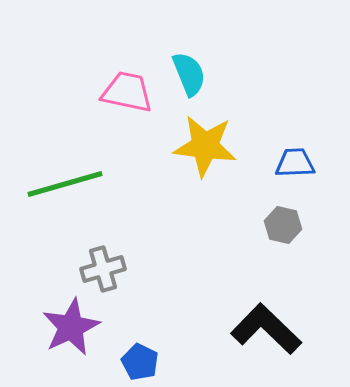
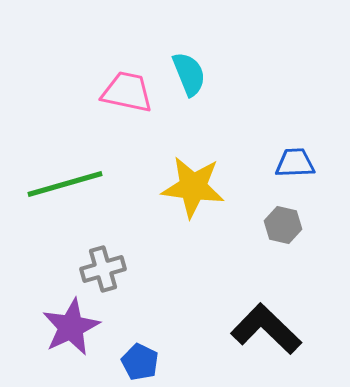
yellow star: moved 12 px left, 41 px down
